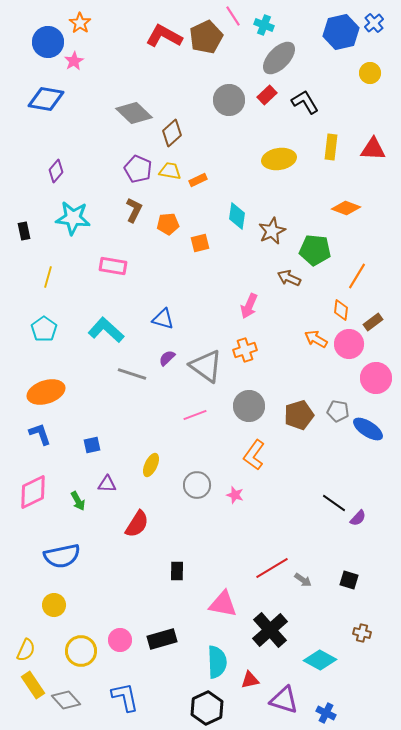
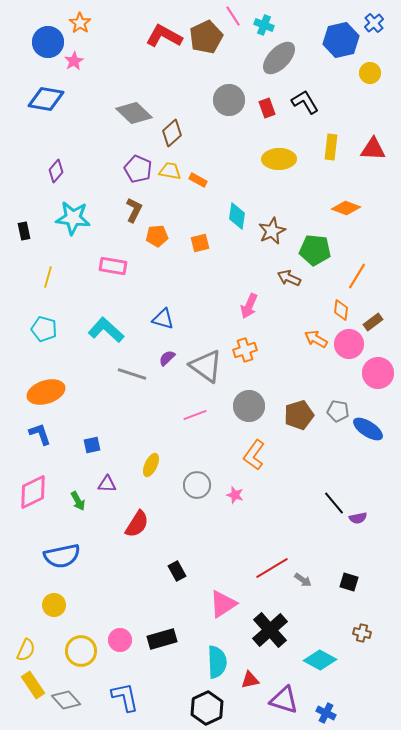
blue hexagon at (341, 32): moved 8 px down
red rectangle at (267, 95): moved 13 px down; rotated 66 degrees counterclockwise
yellow ellipse at (279, 159): rotated 8 degrees clockwise
orange rectangle at (198, 180): rotated 54 degrees clockwise
orange pentagon at (168, 224): moved 11 px left, 12 px down
cyan pentagon at (44, 329): rotated 20 degrees counterclockwise
pink circle at (376, 378): moved 2 px right, 5 px up
black line at (334, 503): rotated 15 degrees clockwise
purple semicircle at (358, 518): rotated 36 degrees clockwise
black rectangle at (177, 571): rotated 30 degrees counterclockwise
black square at (349, 580): moved 2 px down
pink triangle at (223, 604): rotated 44 degrees counterclockwise
